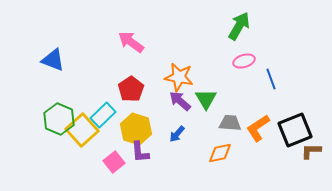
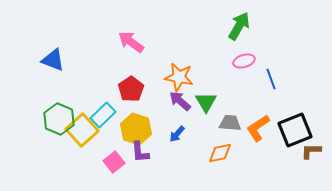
green triangle: moved 3 px down
